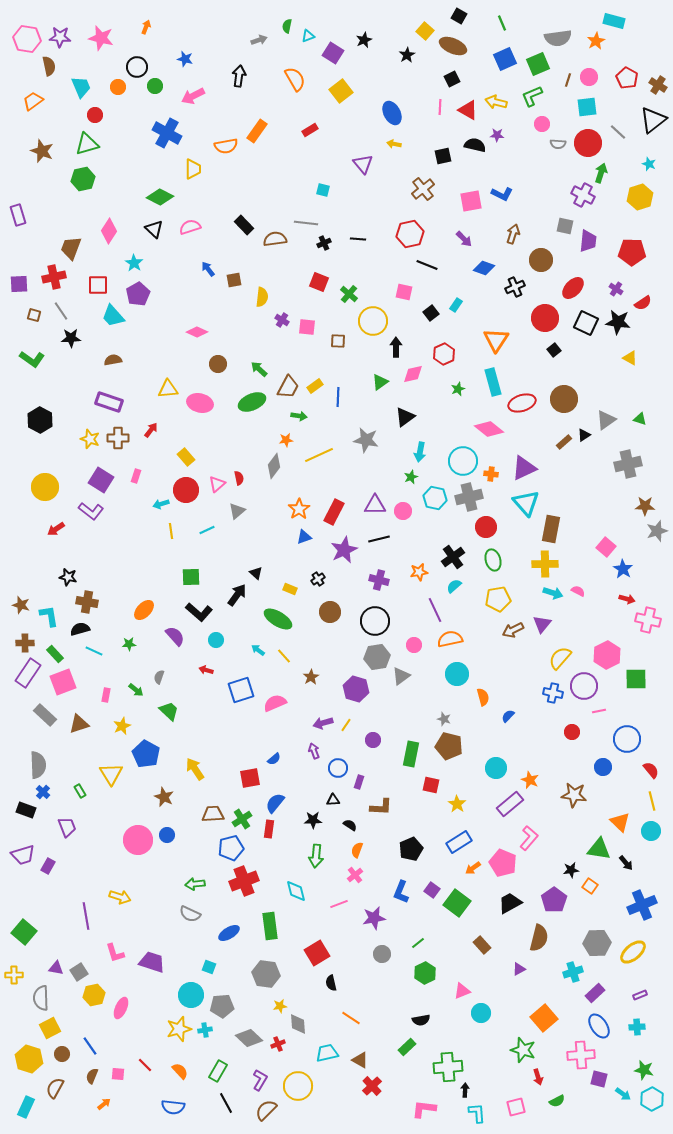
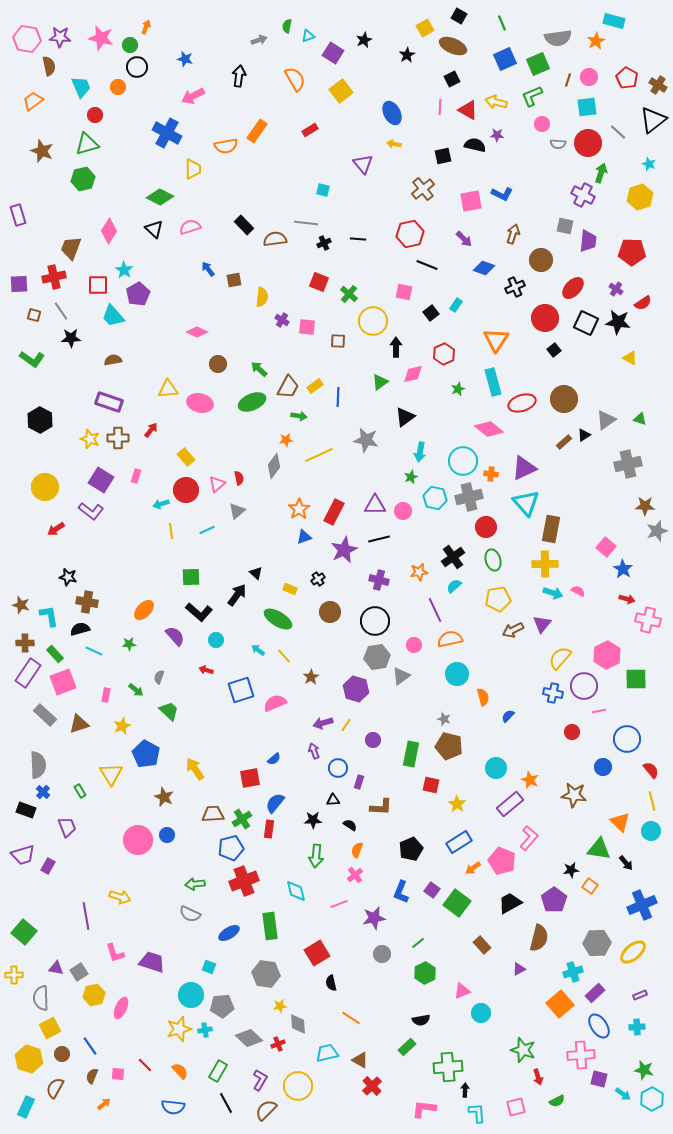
yellow square at (425, 31): moved 3 px up; rotated 18 degrees clockwise
green circle at (155, 86): moved 25 px left, 41 px up
cyan star at (134, 263): moved 10 px left, 7 px down
pink pentagon at (503, 863): moved 1 px left, 2 px up
orange square at (544, 1018): moved 16 px right, 14 px up
